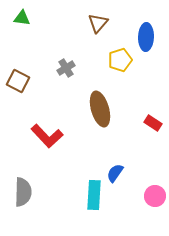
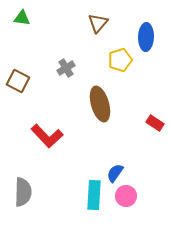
brown ellipse: moved 5 px up
red rectangle: moved 2 px right
pink circle: moved 29 px left
